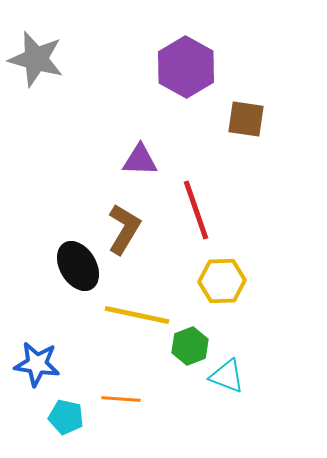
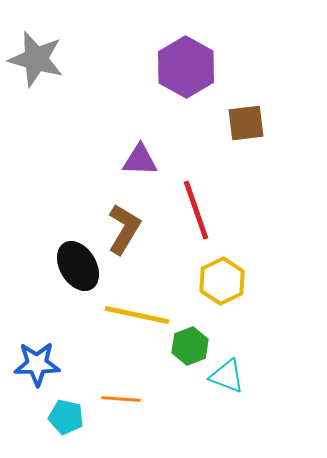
brown square: moved 4 px down; rotated 15 degrees counterclockwise
yellow hexagon: rotated 24 degrees counterclockwise
blue star: rotated 9 degrees counterclockwise
